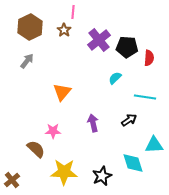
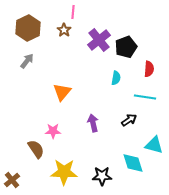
brown hexagon: moved 2 px left, 1 px down
black pentagon: moved 1 px left; rotated 25 degrees counterclockwise
red semicircle: moved 11 px down
cyan semicircle: moved 1 px right; rotated 144 degrees clockwise
cyan triangle: rotated 18 degrees clockwise
brown semicircle: rotated 12 degrees clockwise
black star: rotated 24 degrees clockwise
